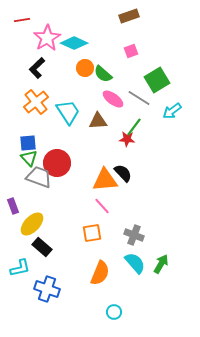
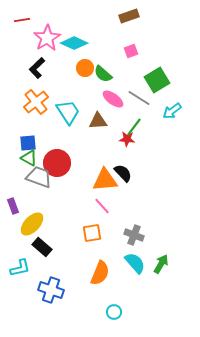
green triangle: rotated 18 degrees counterclockwise
blue cross: moved 4 px right, 1 px down
